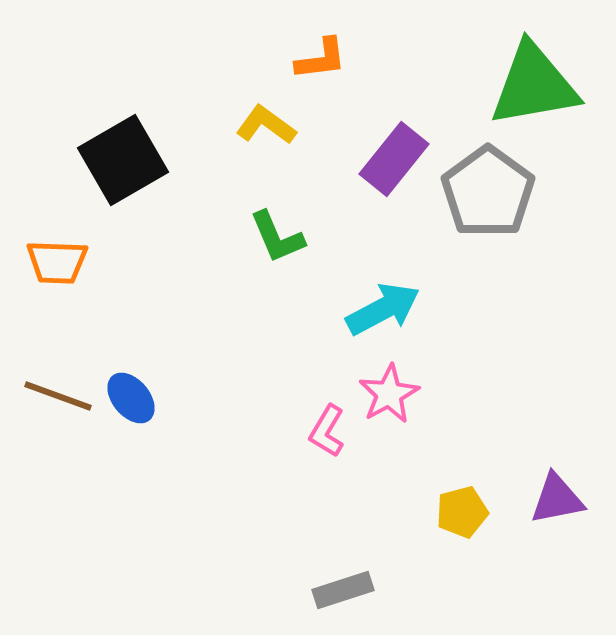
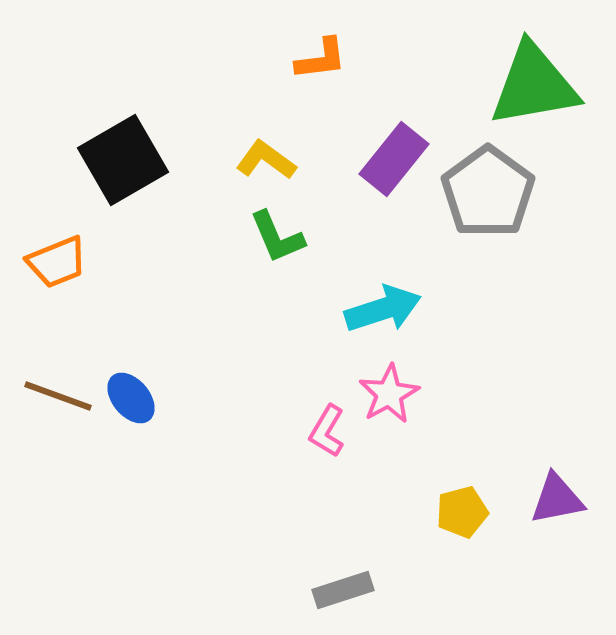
yellow L-shape: moved 35 px down
orange trapezoid: rotated 24 degrees counterclockwise
cyan arrow: rotated 10 degrees clockwise
